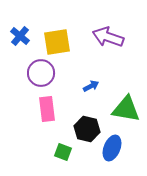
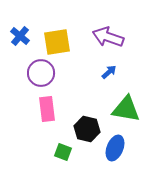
blue arrow: moved 18 px right, 14 px up; rotated 14 degrees counterclockwise
blue ellipse: moved 3 px right
